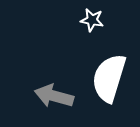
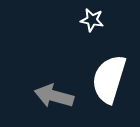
white semicircle: moved 1 px down
